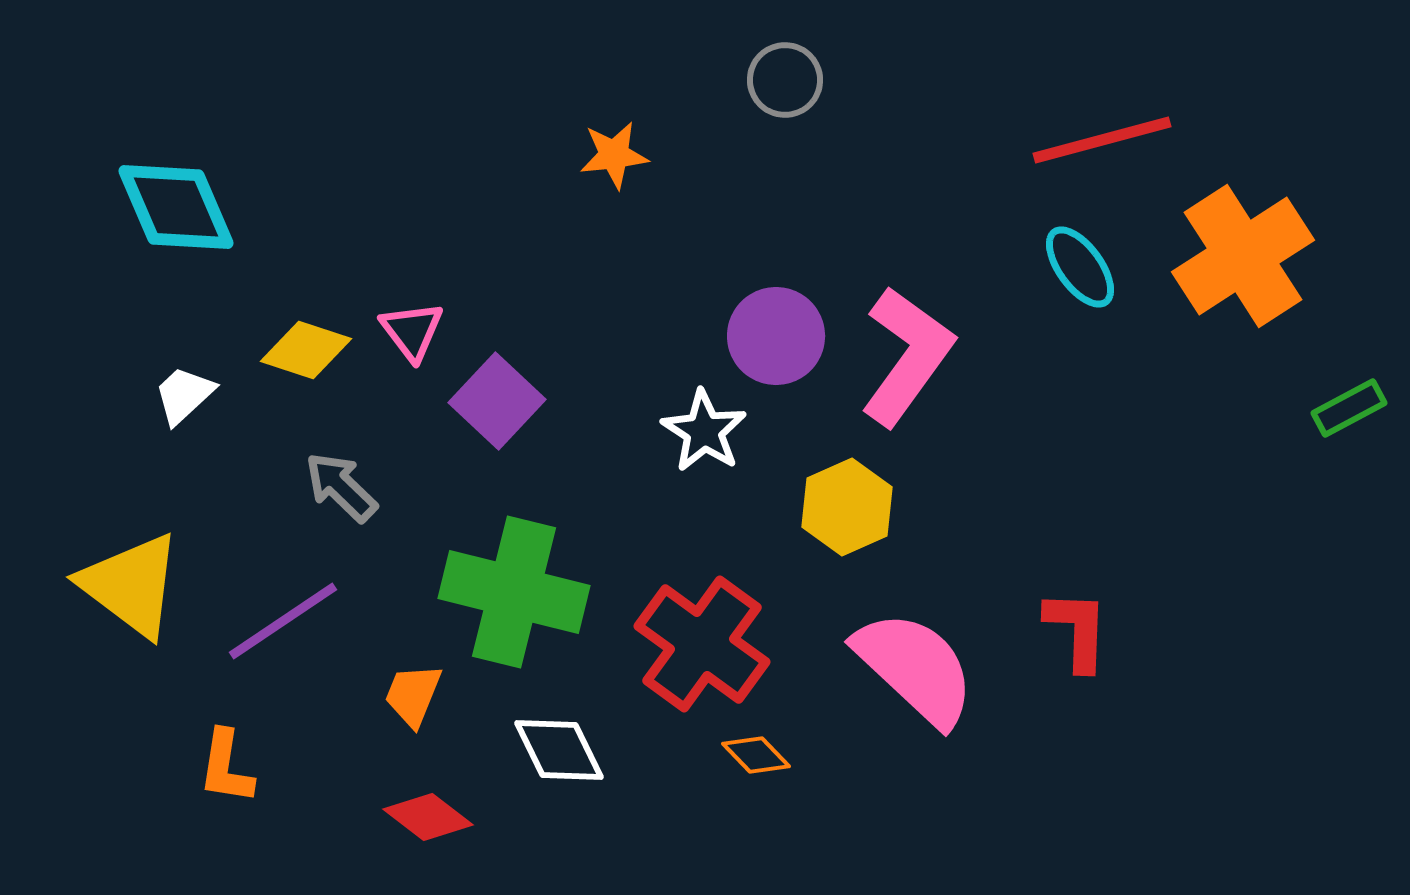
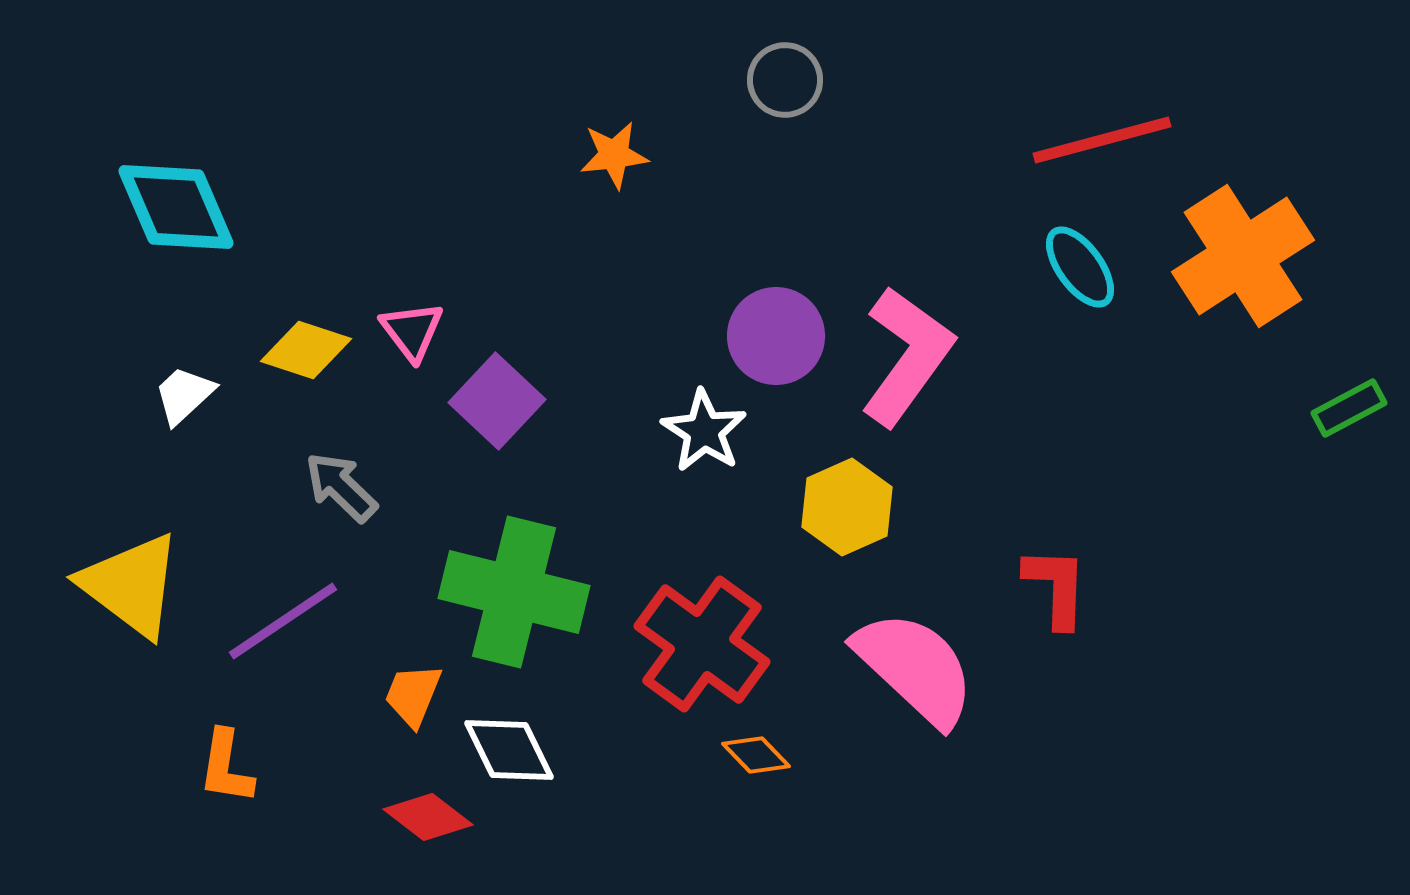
red L-shape: moved 21 px left, 43 px up
white diamond: moved 50 px left
